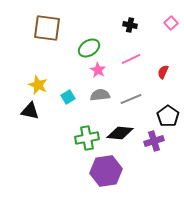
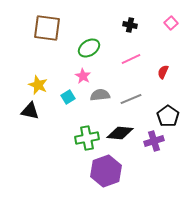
pink star: moved 15 px left, 6 px down
purple hexagon: rotated 12 degrees counterclockwise
